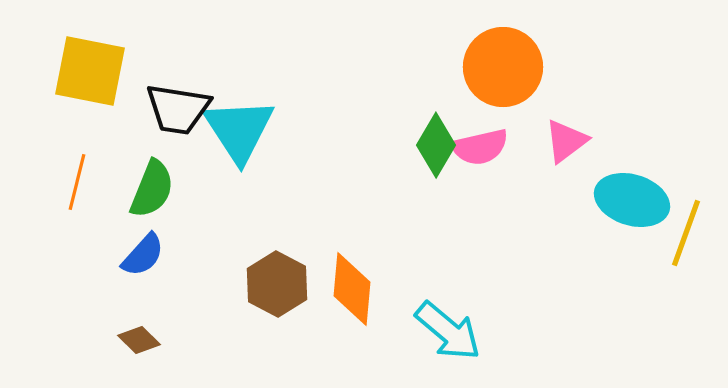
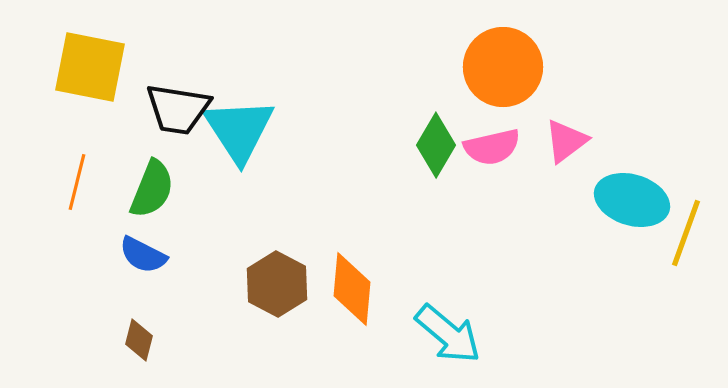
yellow square: moved 4 px up
pink semicircle: moved 12 px right
blue semicircle: rotated 75 degrees clockwise
cyan arrow: moved 3 px down
brown diamond: rotated 60 degrees clockwise
